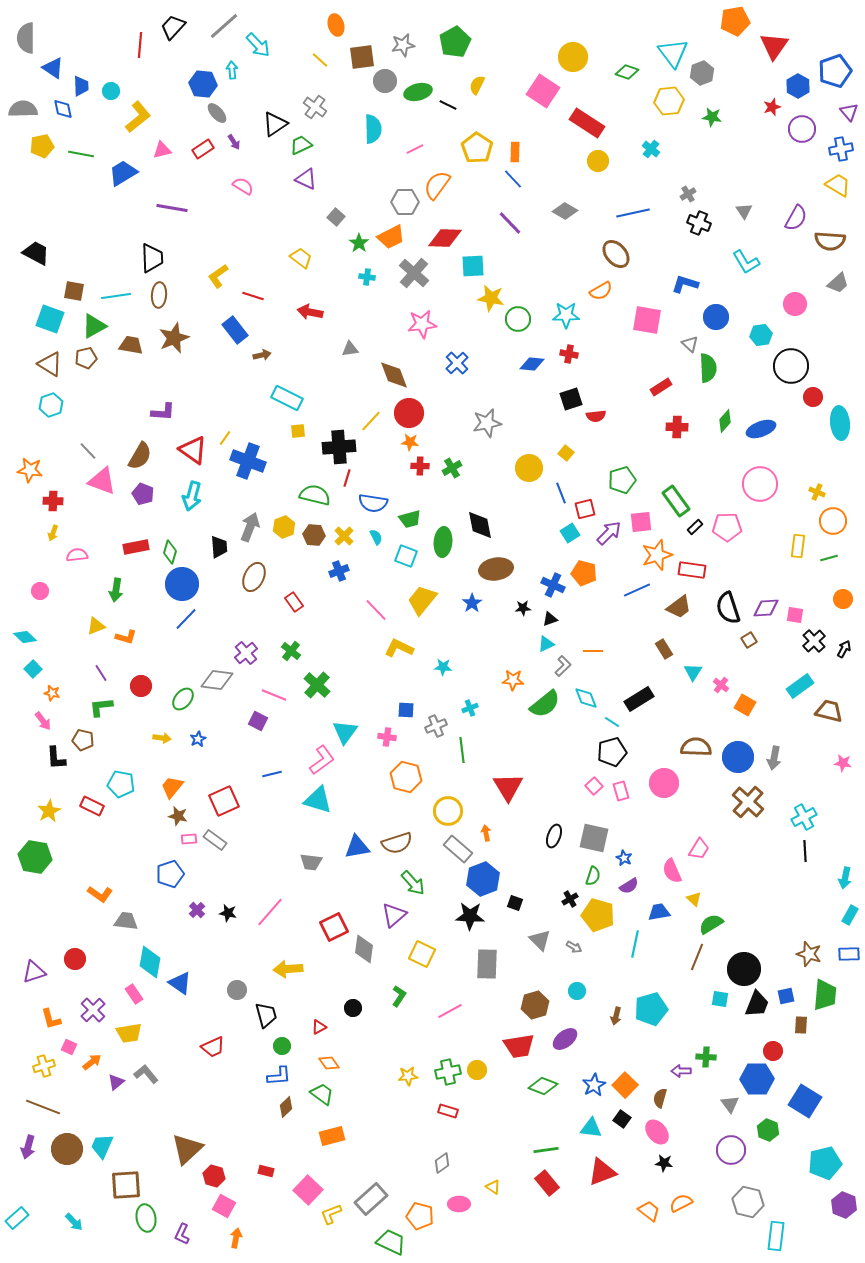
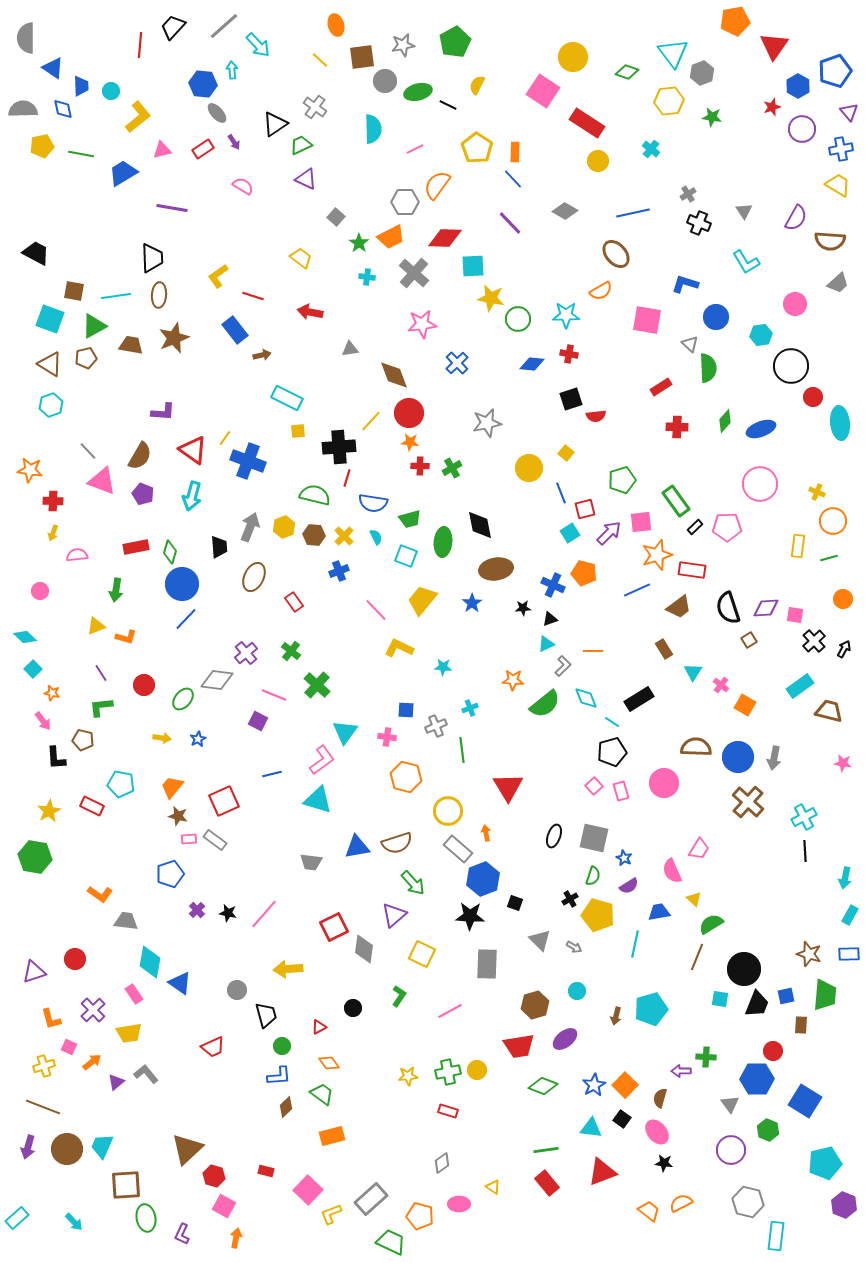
red circle at (141, 686): moved 3 px right, 1 px up
pink line at (270, 912): moved 6 px left, 2 px down
